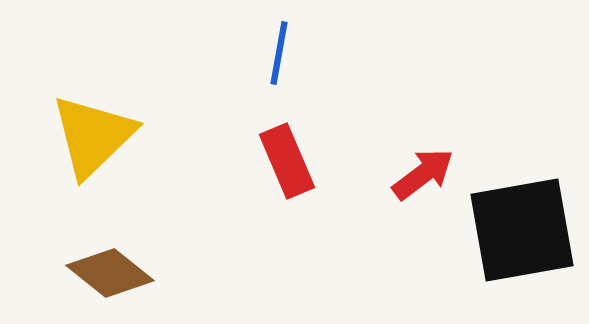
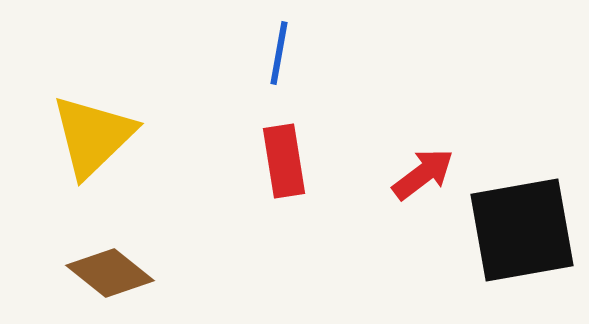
red rectangle: moved 3 px left; rotated 14 degrees clockwise
